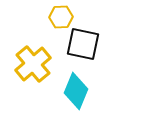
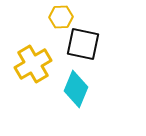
yellow cross: rotated 9 degrees clockwise
cyan diamond: moved 2 px up
